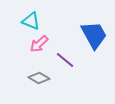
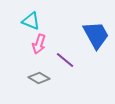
blue trapezoid: moved 2 px right
pink arrow: rotated 30 degrees counterclockwise
